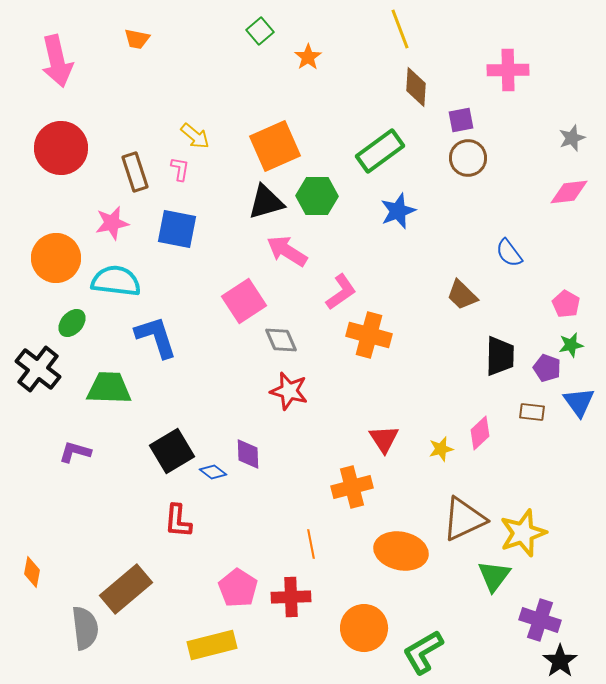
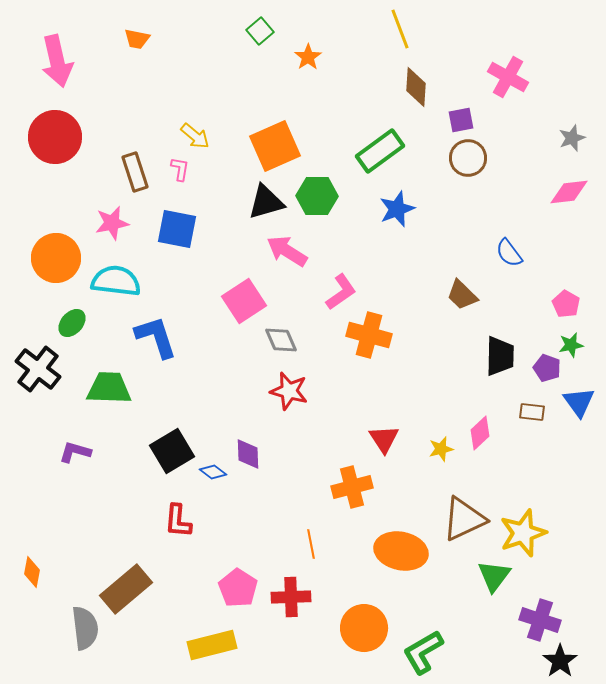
pink cross at (508, 70): moved 7 px down; rotated 30 degrees clockwise
red circle at (61, 148): moved 6 px left, 11 px up
blue star at (398, 211): moved 1 px left, 2 px up
